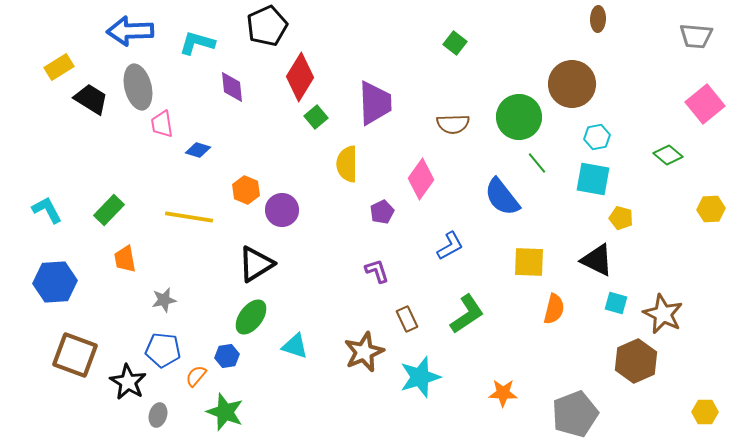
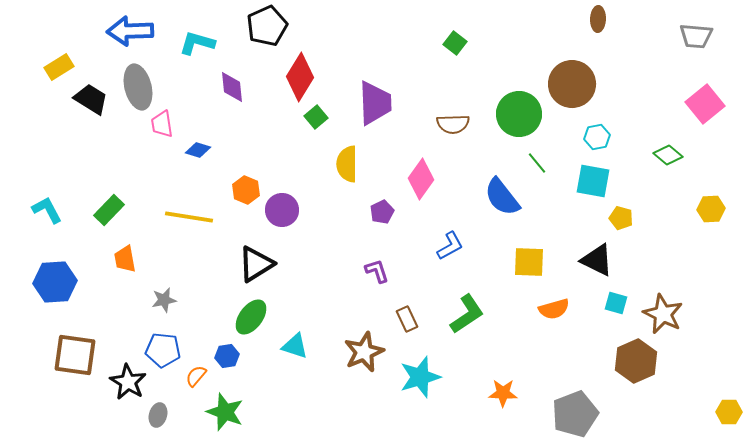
green circle at (519, 117): moved 3 px up
cyan square at (593, 179): moved 2 px down
orange semicircle at (554, 309): rotated 60 degrees clockwise
brown square at (75, 355): rotated 12 degrees counterclockwise
yellow hexagon at (705, 412): moved 24 px right
